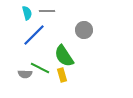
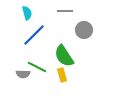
gray line: moved 18 px right
green line: moved 3 px left, 1 px up
gray semicircle: moved 2 px left
